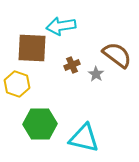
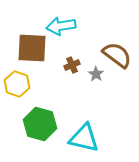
green hexagon: rotated 16 degrees clockwise
